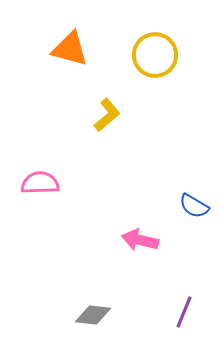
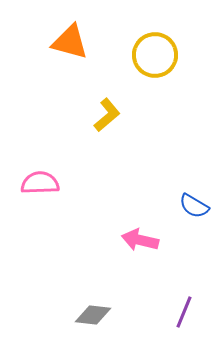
orange triangle: moved 7 px up
